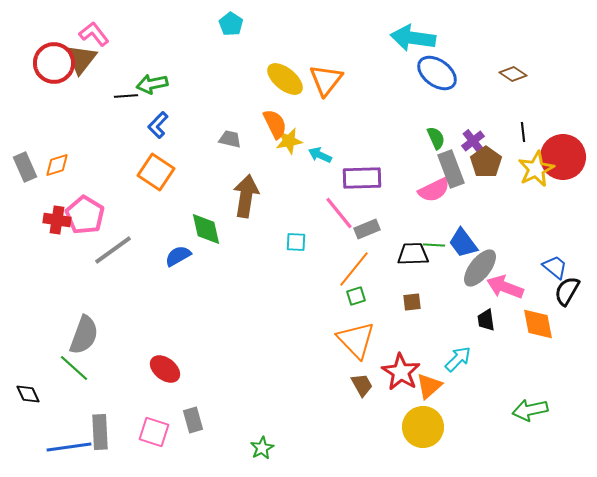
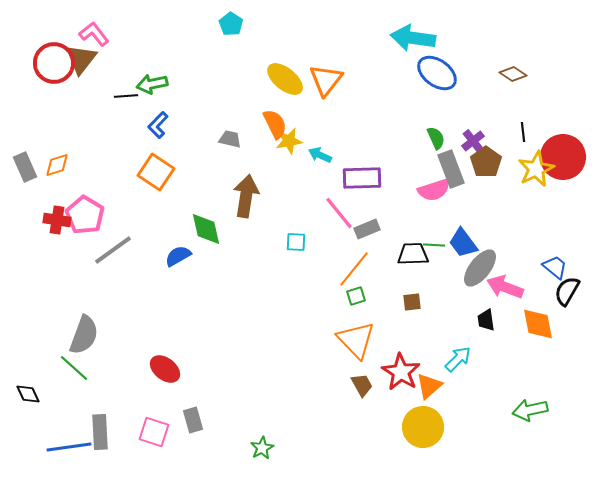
pink semicircle at (434, 190): rotated 8 degrees clockwise
